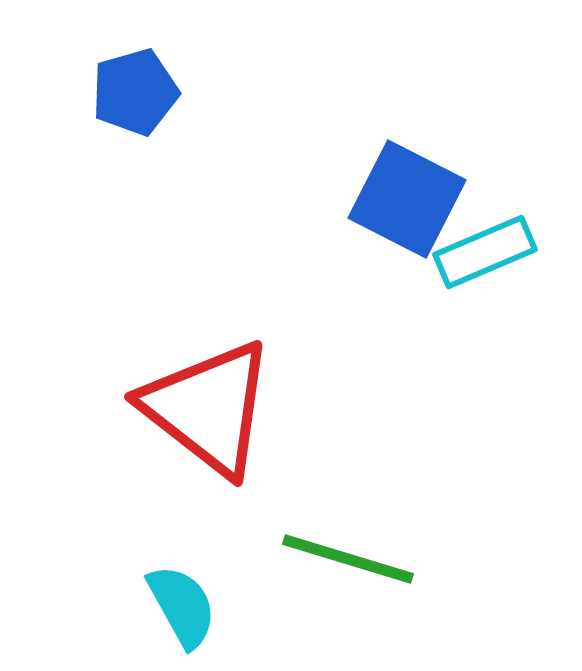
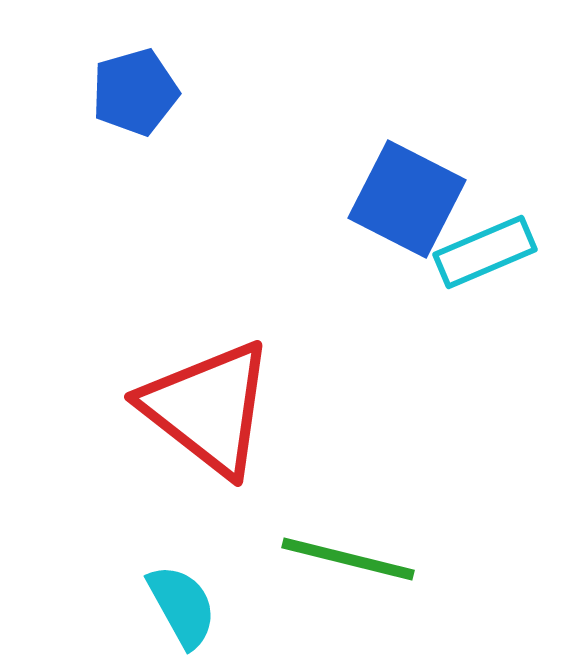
green line: rotated 3 degrees counterclockwise
